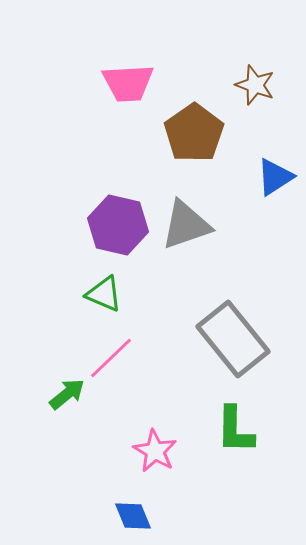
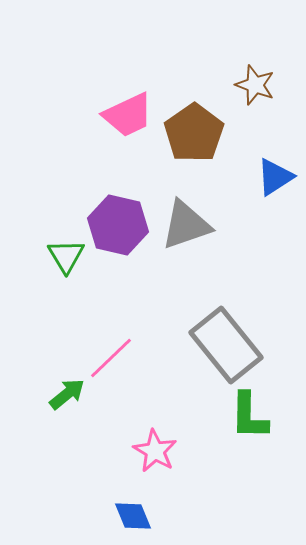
pink trapezoid: moved 32 px down; rotated 22 degrees counterclockwise
green triangle: moved 38 px left, 38 px up; rotated 36 degrees clockwise
gray rectangle: moved 7 px left, 6 px down
green L-shape: moved 14 px right, 14 px up
